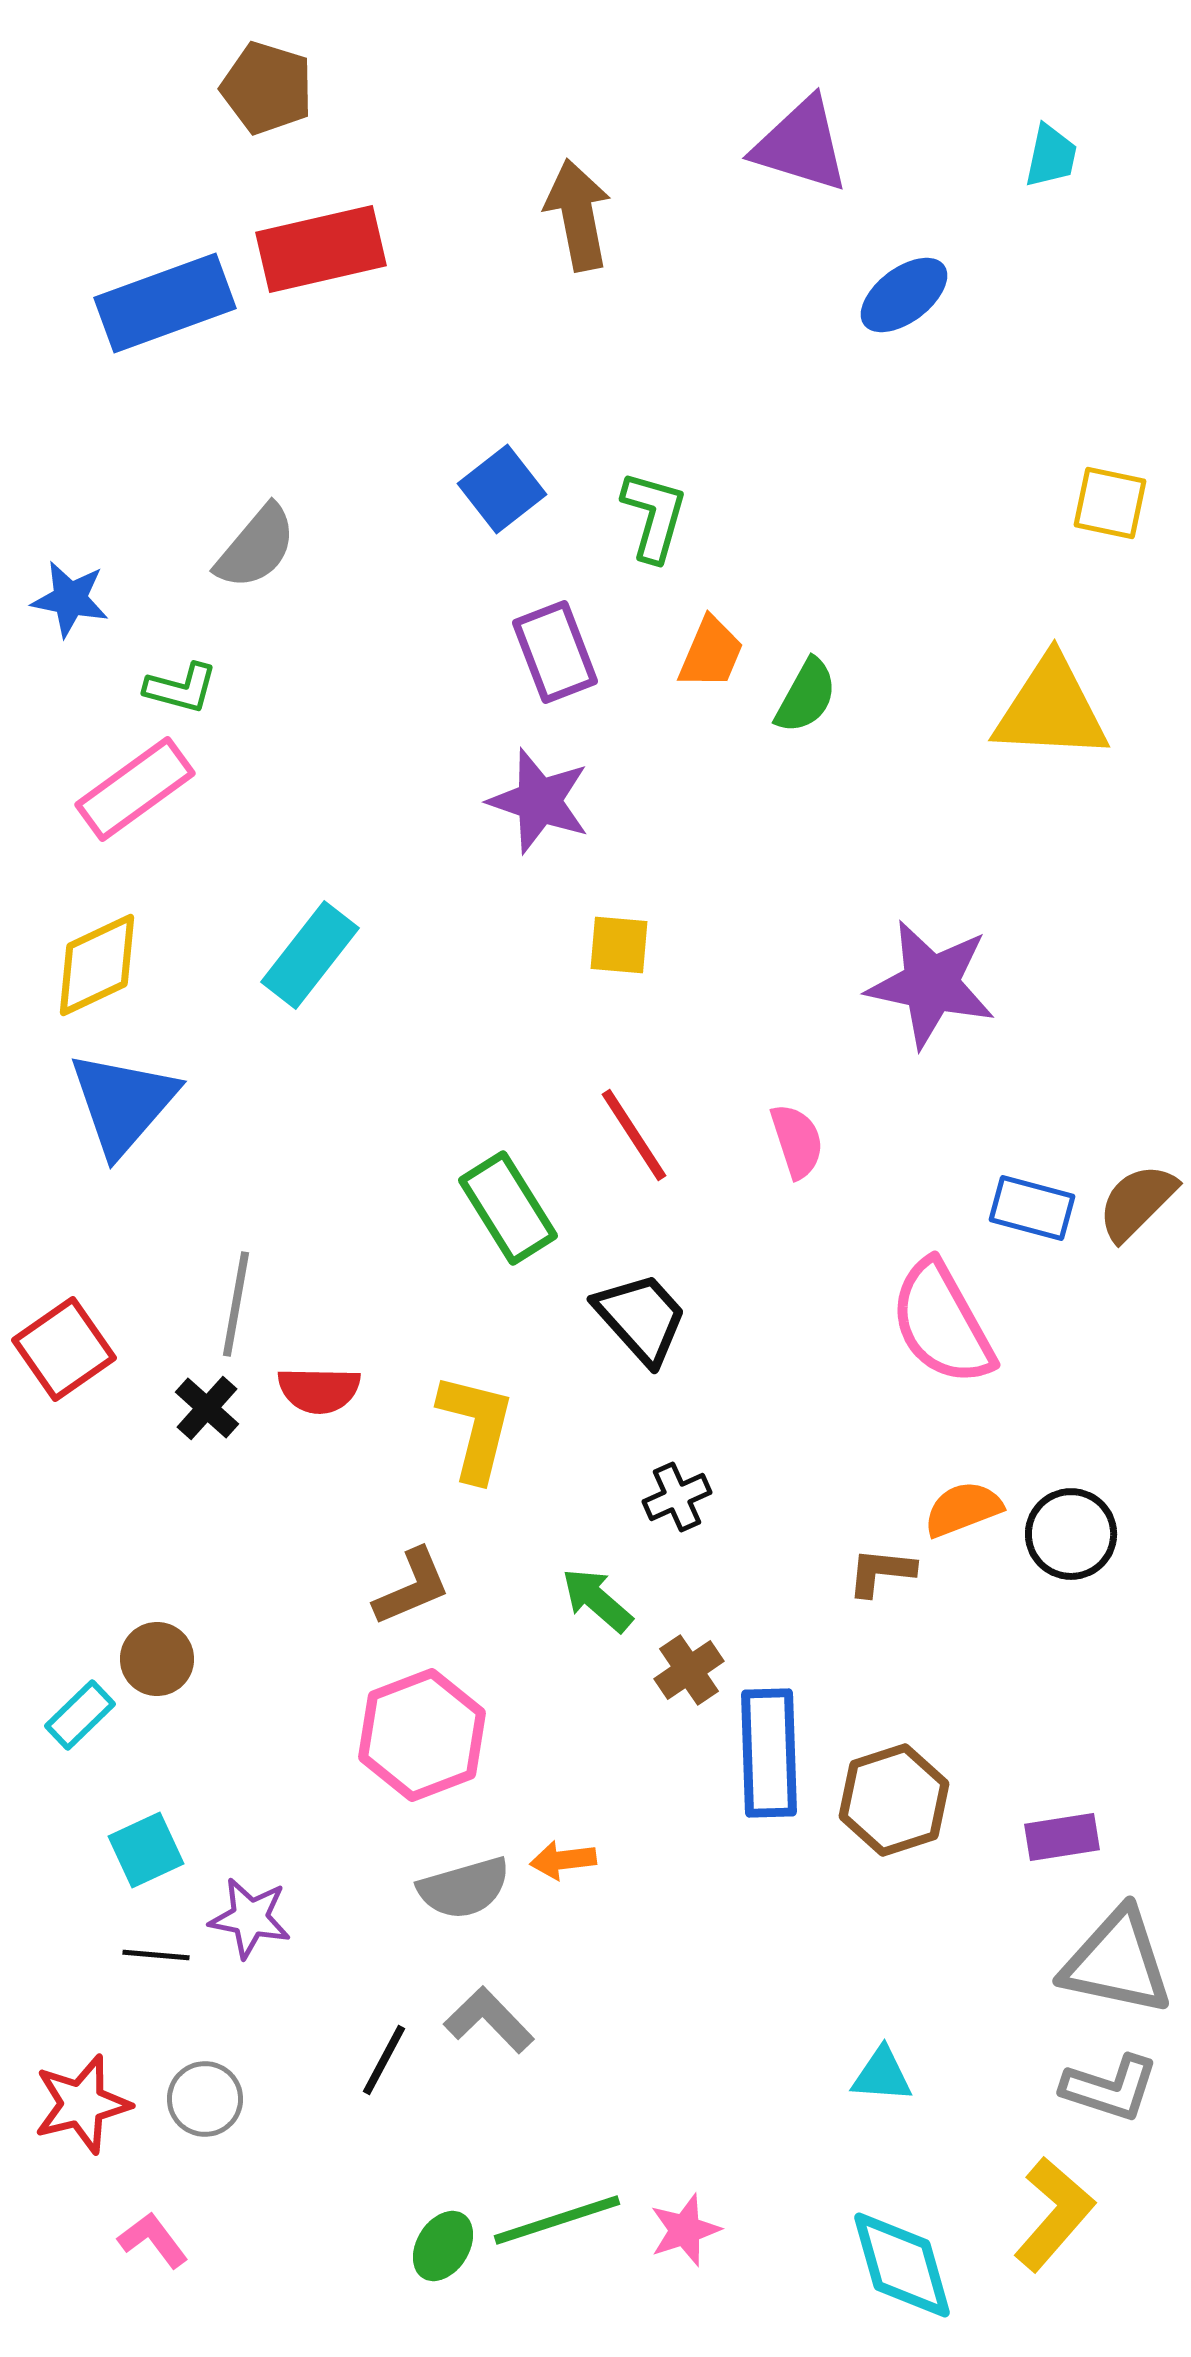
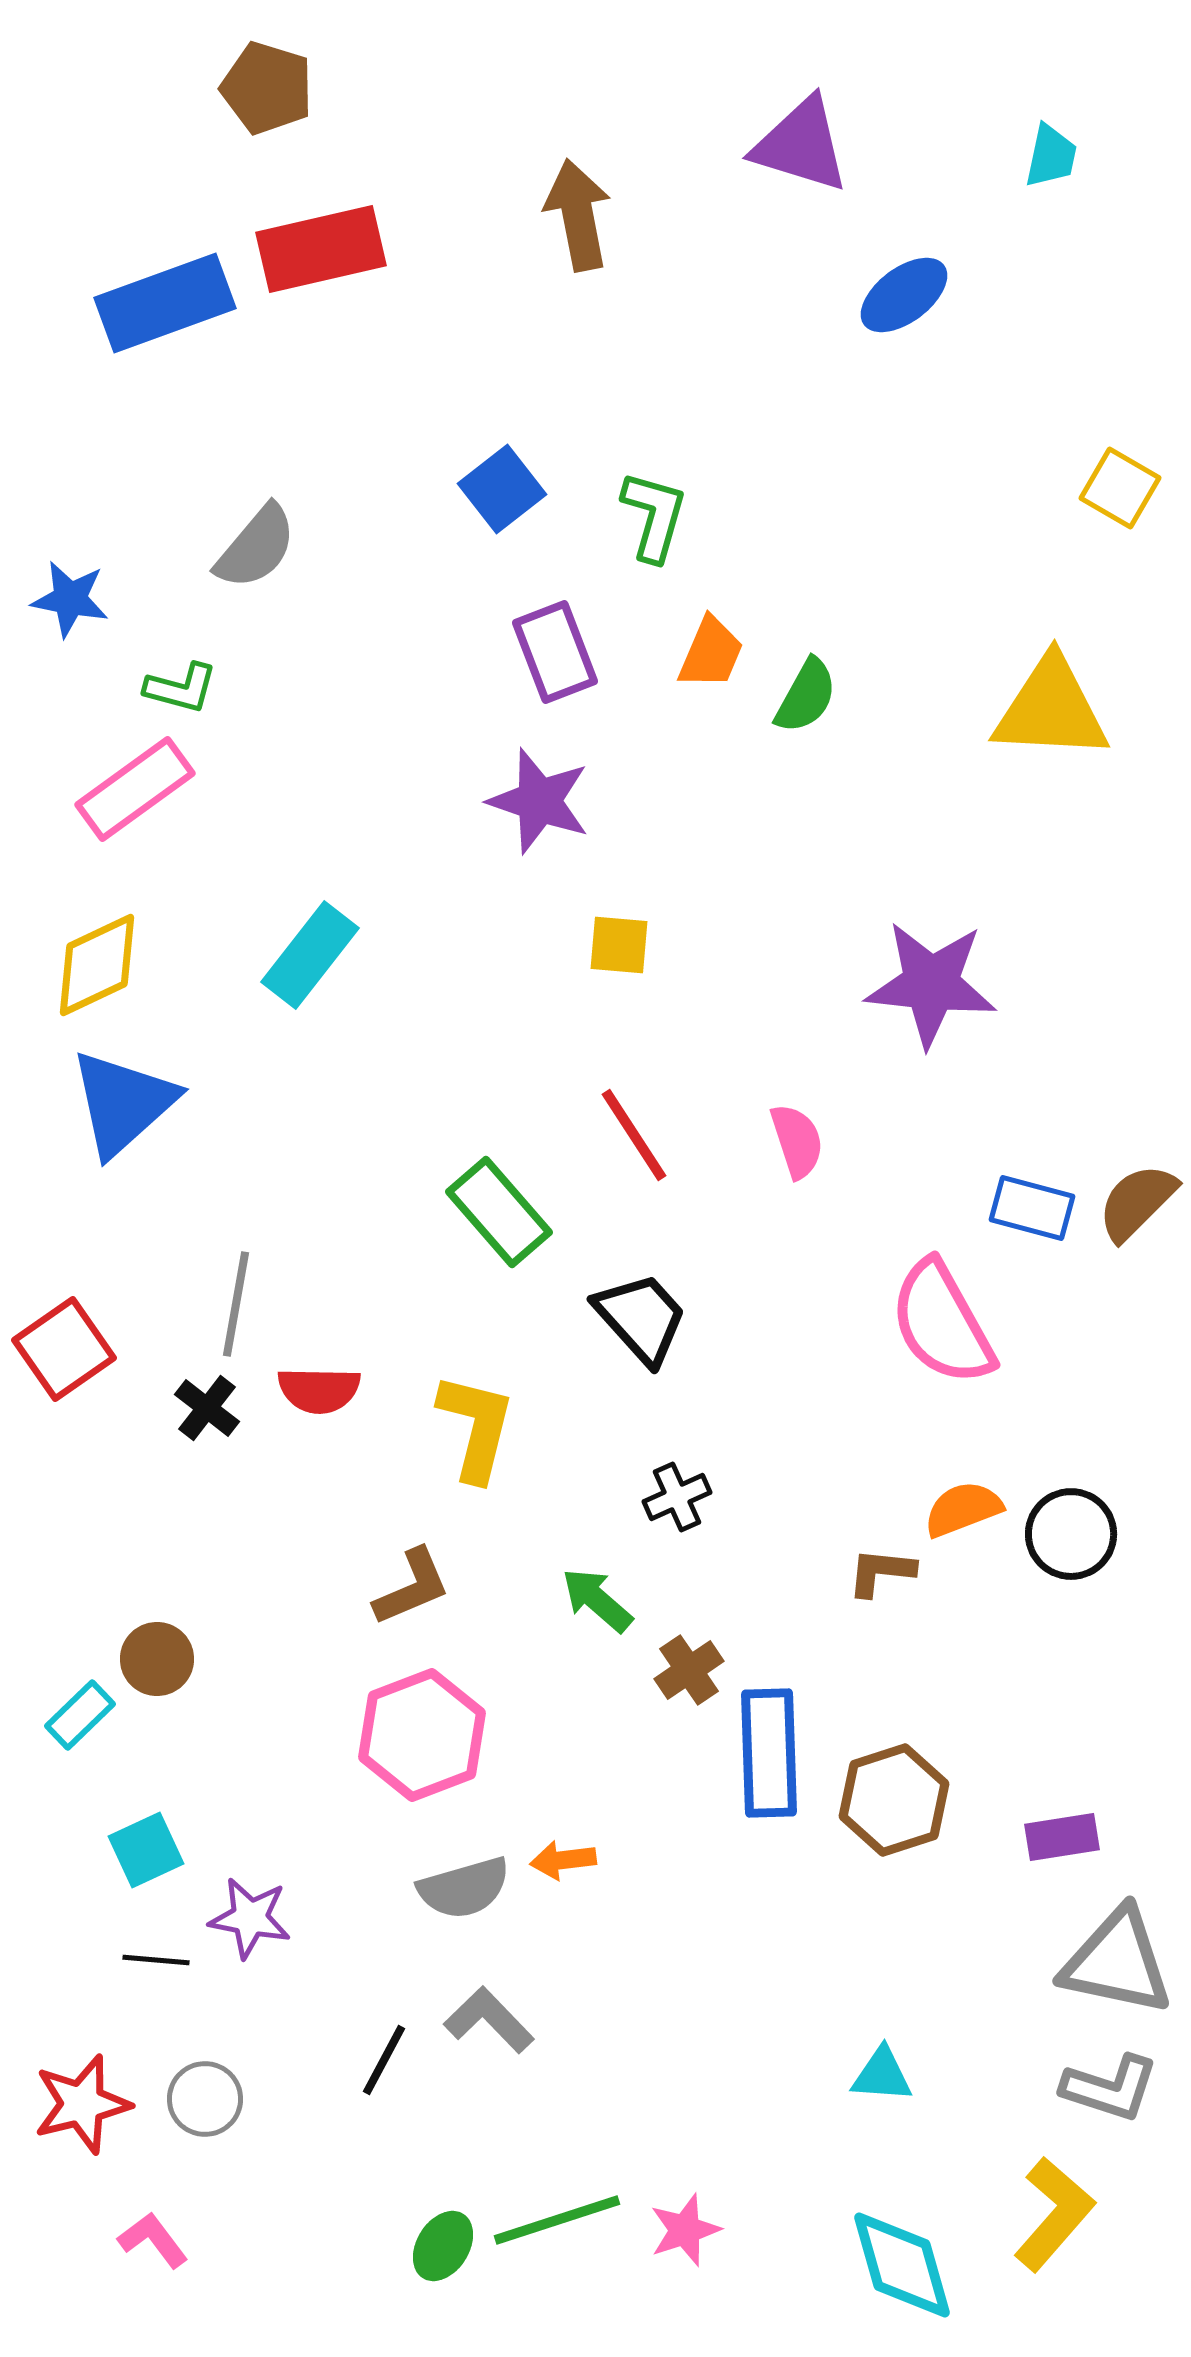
yellow square at (1110, 503): moved 10 px right, 15 px up; rotated 18 degrees clockwise
purple star at (931, 984): rotated 6 degrees counterclockwise
blue triangle at (123, 1103): rotated 7 degrees clockwise
green rectangle at (508, 1208): moved 9 px left, 4 px down; rotated 9 degrees counterclockwise
black cross at (207, 1408): rotated 4 degrees counterclockwise
black line at (156, 1955): moved 5 px down
